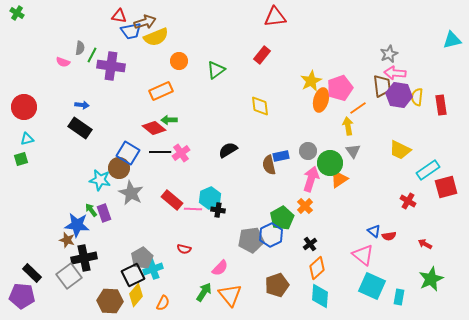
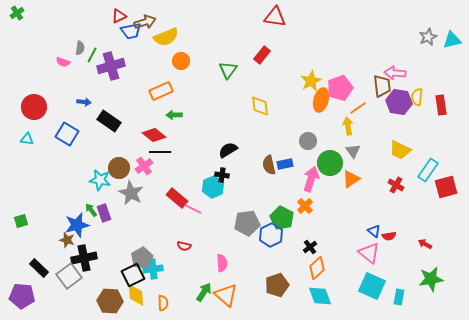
green cross at (17, 13): rotated 24 degrees clockwise
red triangle at (119, 16): rotated 35 degrees counterclockwise
red triangle at (275, 17): rotated 15 degrees clockwise
yellow semicircle at (156, 37): moved 10 px right
gray star at (389, 54): moved 39 px right, 17 px up
orange circle at (179, 61): moved 2 px right
purple cross at (111, 66): rotated 24 degrees counterclockwise
green triangle at (216, 70): moved 12 px right; rotated 18 degrees counterclockwise
purple hexagon at (399, 95): moved 7 px down
blue arrow at (82, 105): moved 2 px right, 3 px up
red circle at (24, 107): moved 10 px right
green arrow at (169, 120): moved 5 px right, 5 px up
black rectangle at (80, 128): moved 29 px right, 7 px up
red diamond at (154, 128): moved 7 px down
cyan triangle at (27, 139): rotated 24 degrees clockwise
gray circle at (308, 151): moved 10 px up
blue square at (128, 153): moved 61 px left, 19 px up
pink cross at (181, 153): moved 37 px left, 13 px down
blue rectangle at (281, 156): moved 4 px right, 8 px down
green square at (21, 159): moved 62 px down
cyan rectangle at (428, 170): rotated 20 degrees counterclockwise
orange triangle at (339, 179): moved 12 px right
cyan hexagon at (210, 198): moved 3 px right, 11 px up
red rectangle at (172, 200): moved 5 px right, 2 px up
red cross at (408, 201): moved 12 px left, 16 px up
pink line at (193, 209): rotated 24 degrees clockwise
black cross at (218, 210): moved 4 px right, 35 px up
green pentagon at (282, 218): rotated 15 degrees counterclockwise
blue star at (77, 225): rotated 20 degrees counterclockwise
gray pentagon at (251, 240): moved 4 px left, 17 px up
black cross at (310, 244): moved 3 px down
red semicircle at (184, 249): moved 3 px up
pink triangle at (363, 255): moved 6 px right, 2 px up
pink semicircle at (220, 268): moved 2 px right, 5 px up; rotated 48 degrees counterclockwise
cyan cross at (153, 269): rotated 12 degrees clockwise
black rectangle at (32, 273): moved 7 px right, 5 px up
green star at (431, 279): rotated 15 degrees clockwise
yellow diamond at (136, 295): rotated 45 degrees counterclockwise
orange triangle at (230, 295): moved 4 px left; rotated 10 degrees counterclockwise
cyan diamond at (320, 296): rotated 25 degrees counterclockwise
orange semicircle at (163, 303): rotated 28 degrees counterclockwise
